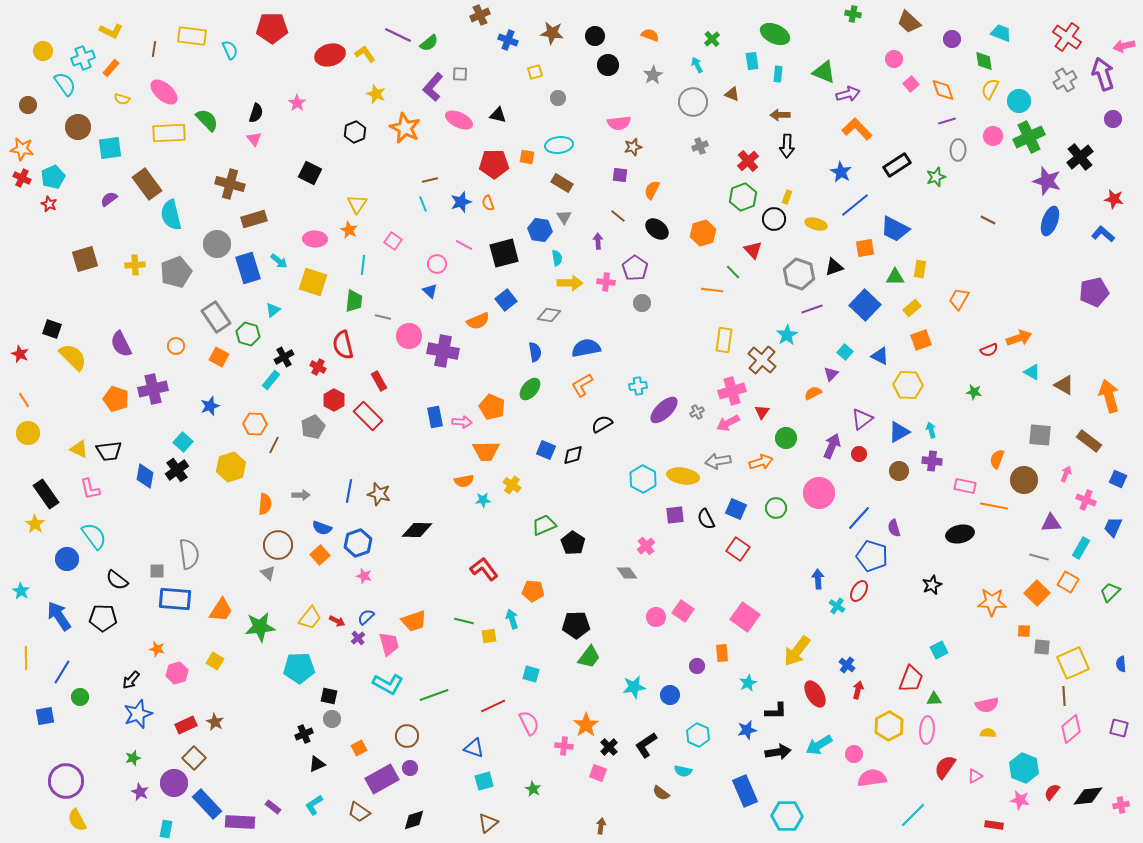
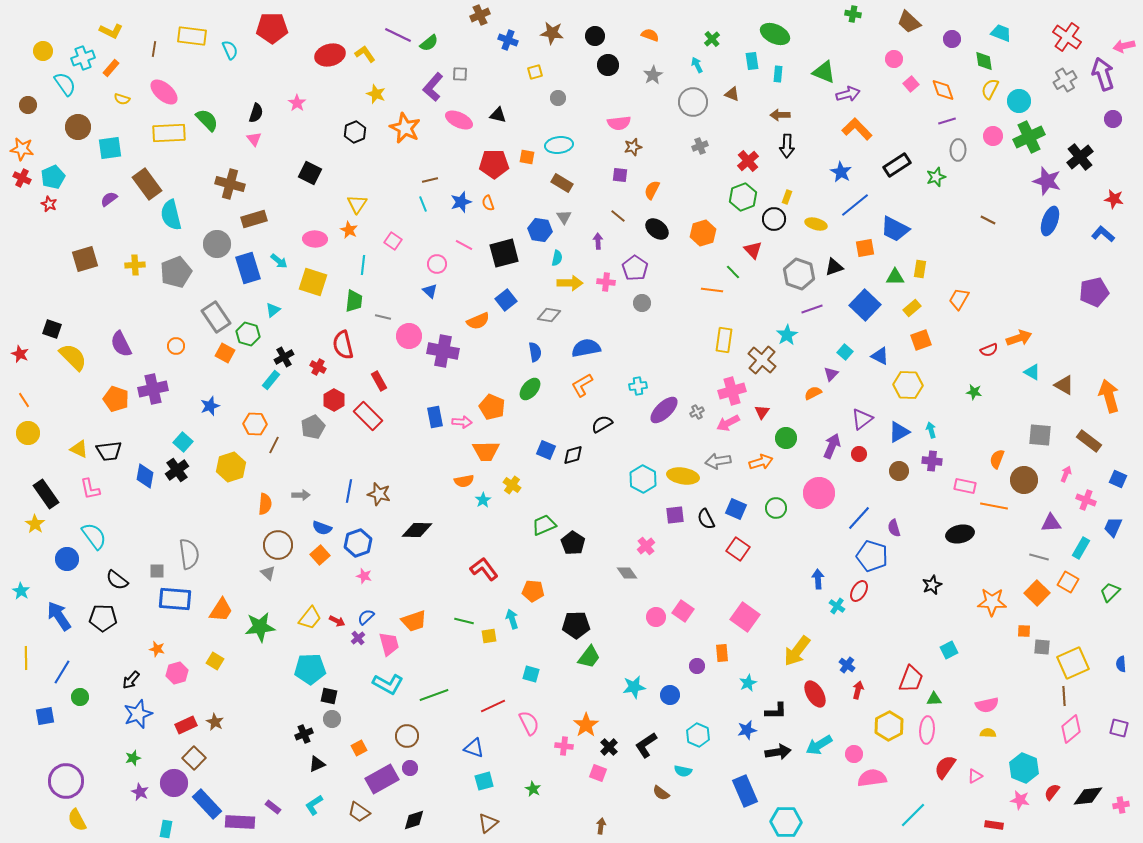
cyan semicircle at (557, 258): rotated 21 degrees clockwise
orange square at (219, 357): moved 6 px right, 4 px up
cyan star at (483, 500): rotated 28 degrees counterclockwise
cyan square at (939, 650): moved 10 px right
cyan pentagon at (299, 668): moved 11 px right, 1 px down
cyan hexagon at (787, 816): moved 1 px left, 6 px down
